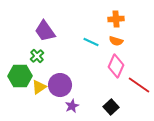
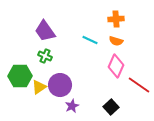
cyan line: moved 1 px left, 2 px up
green cross: moved 8 px right; rotated 24 degrees counterclockwise
